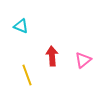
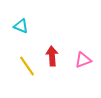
pink triangle: rotated 18 degrees clockwise
yellow line: moved 9 px up; rotated 15 degrees counterclockwise
